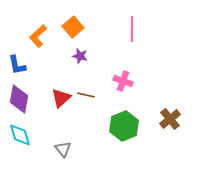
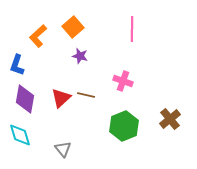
blue L-shape: rotated 30 degrees clockwise
purple diamond: moved 6 px right
